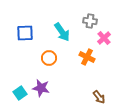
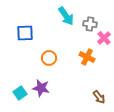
gray cross: moved 3 px down
cyan arrow: moved 4 px right, 16 px up
